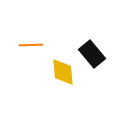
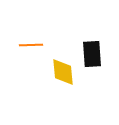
black rectangle: rotated 36 degrees clockwise
